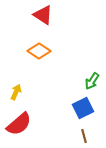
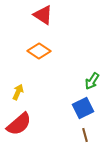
yellow arrow: moved 2 px right
brown line: moved 1 px right, 1 px up
